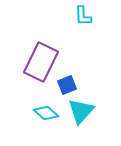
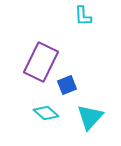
cyan triangle: moved 9 px right, 6 px down
